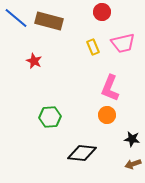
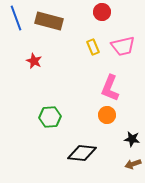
blue line: rotated 30 degrees clockwise
pink trapezoid: moved 3 px down
